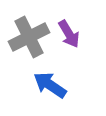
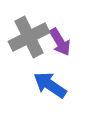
purple arrow: moved 9 px left, 8 px down
